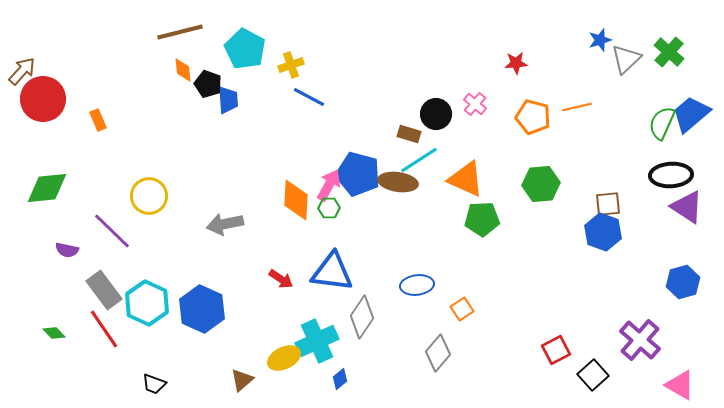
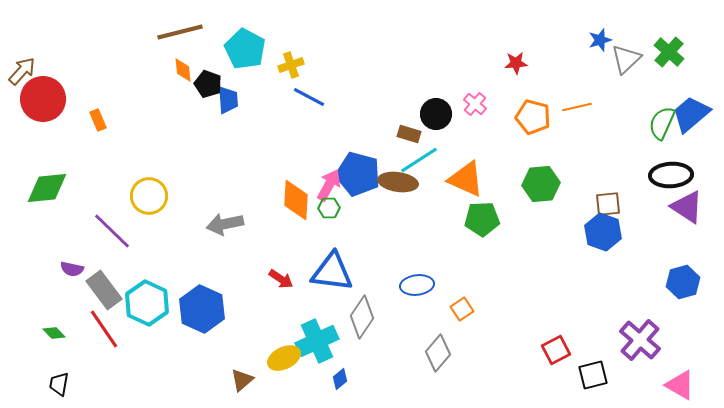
purple semicircle at (67, 250): moved 5 px right, 19 px down
black square at (593, 375): rotated 28 degrees clockwise
black trapezoid at (154, 384): moved 95 px left; rotated 80 degrees clockwise
